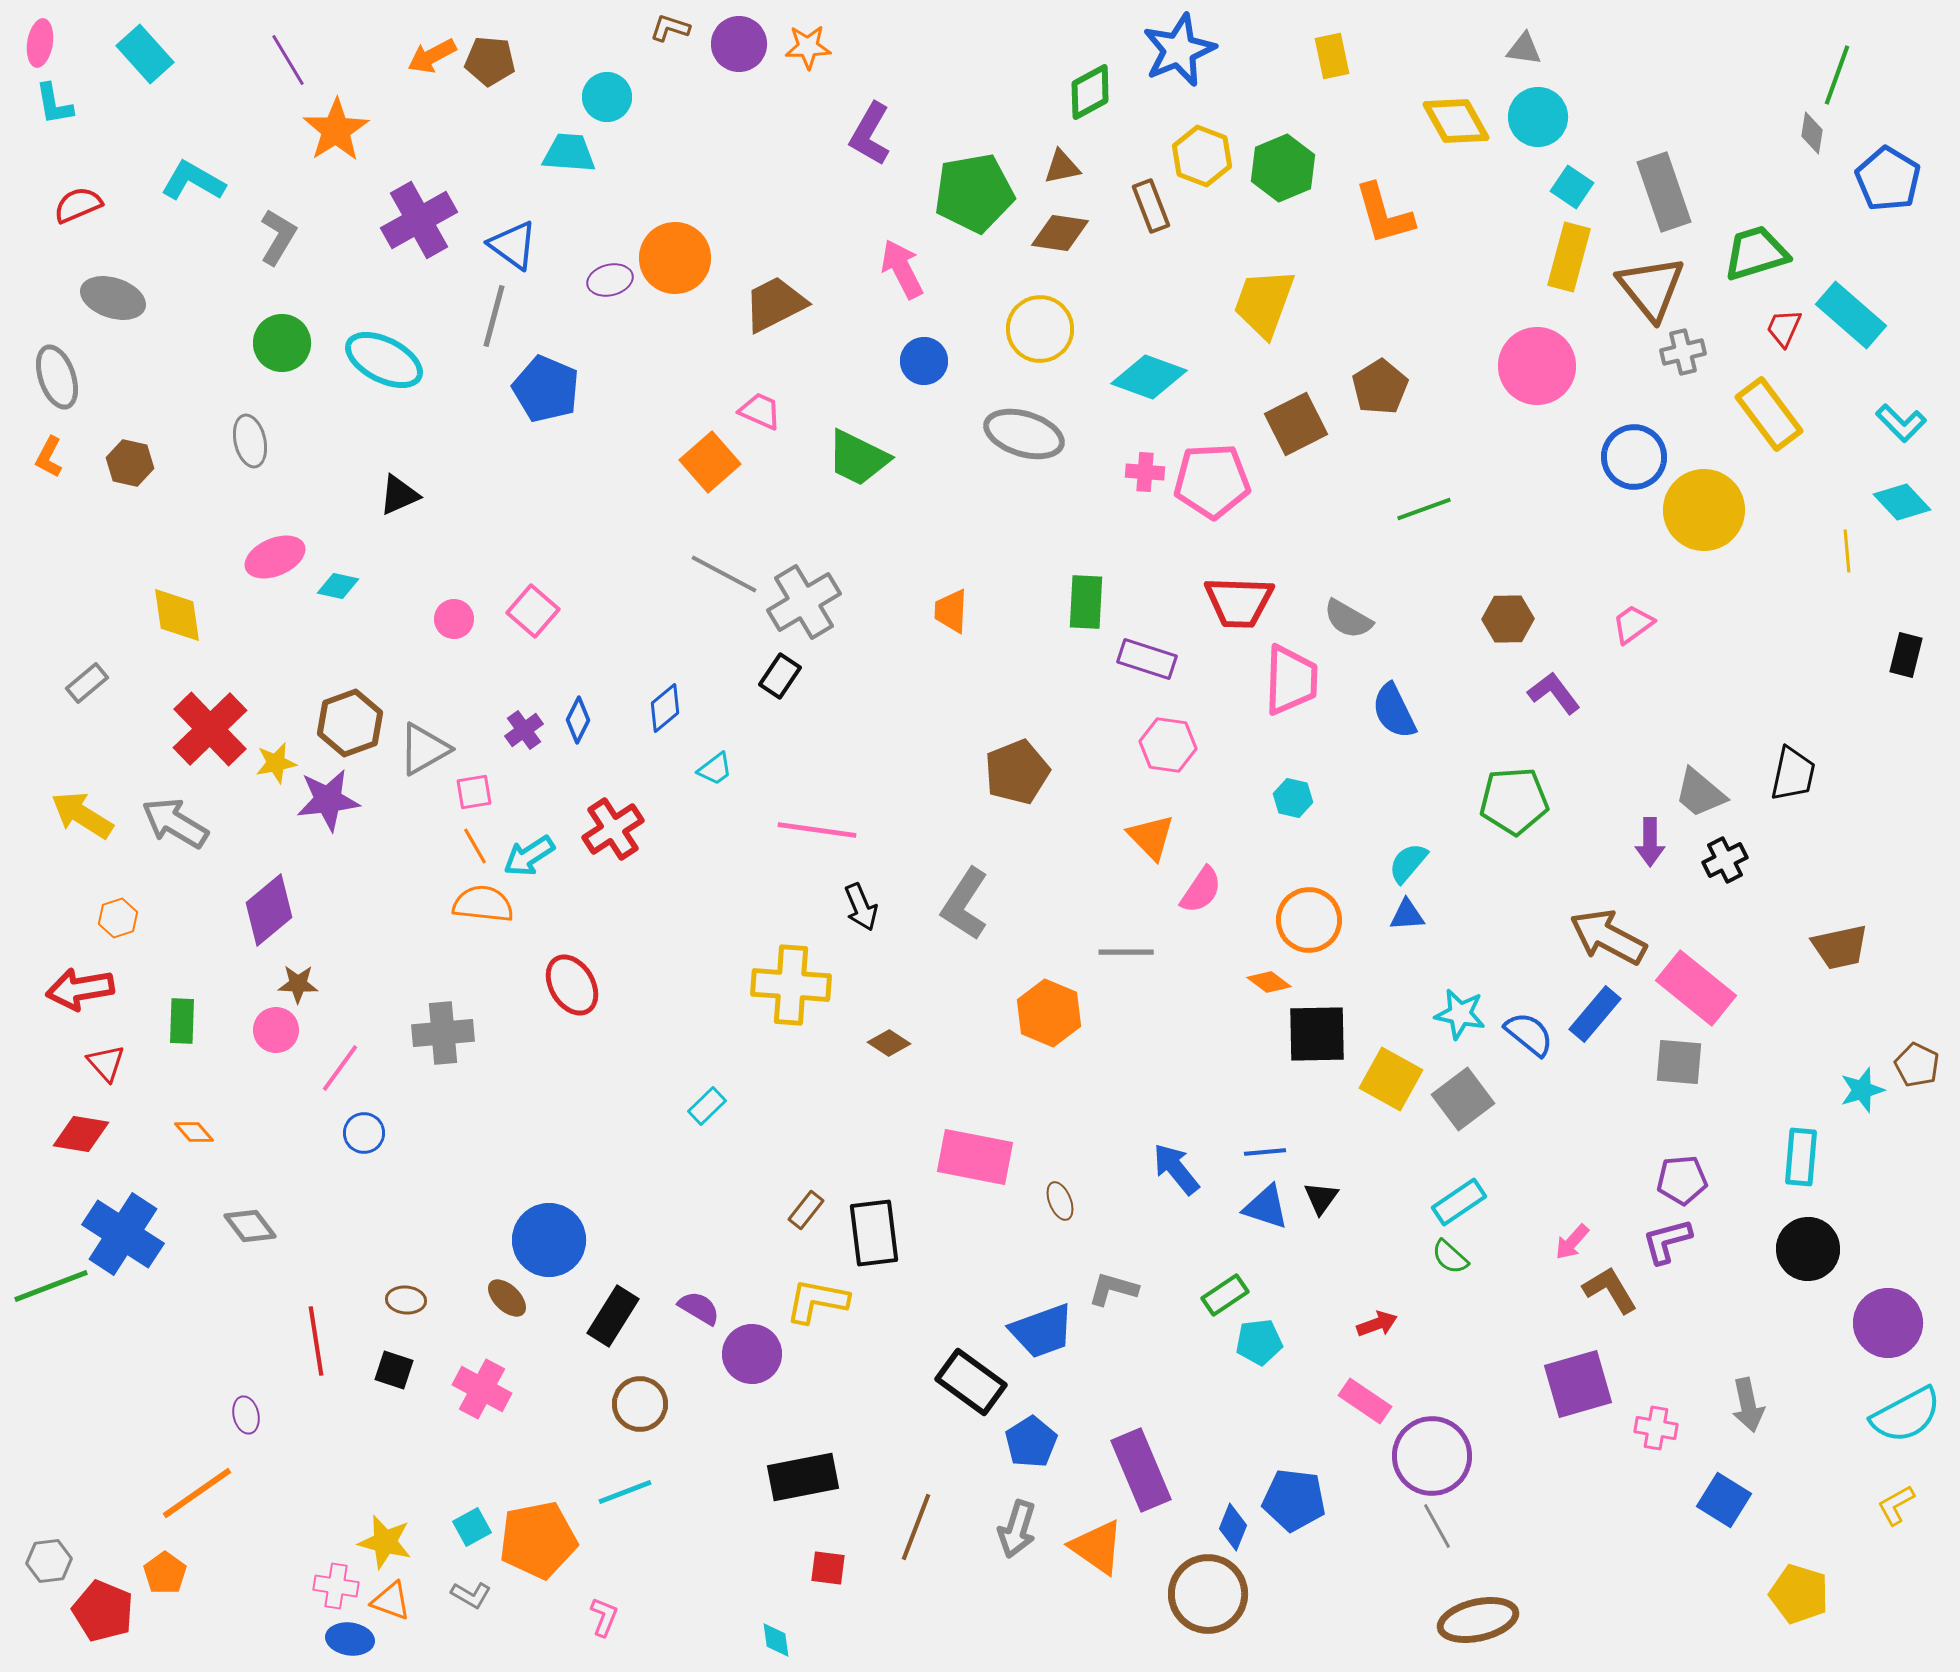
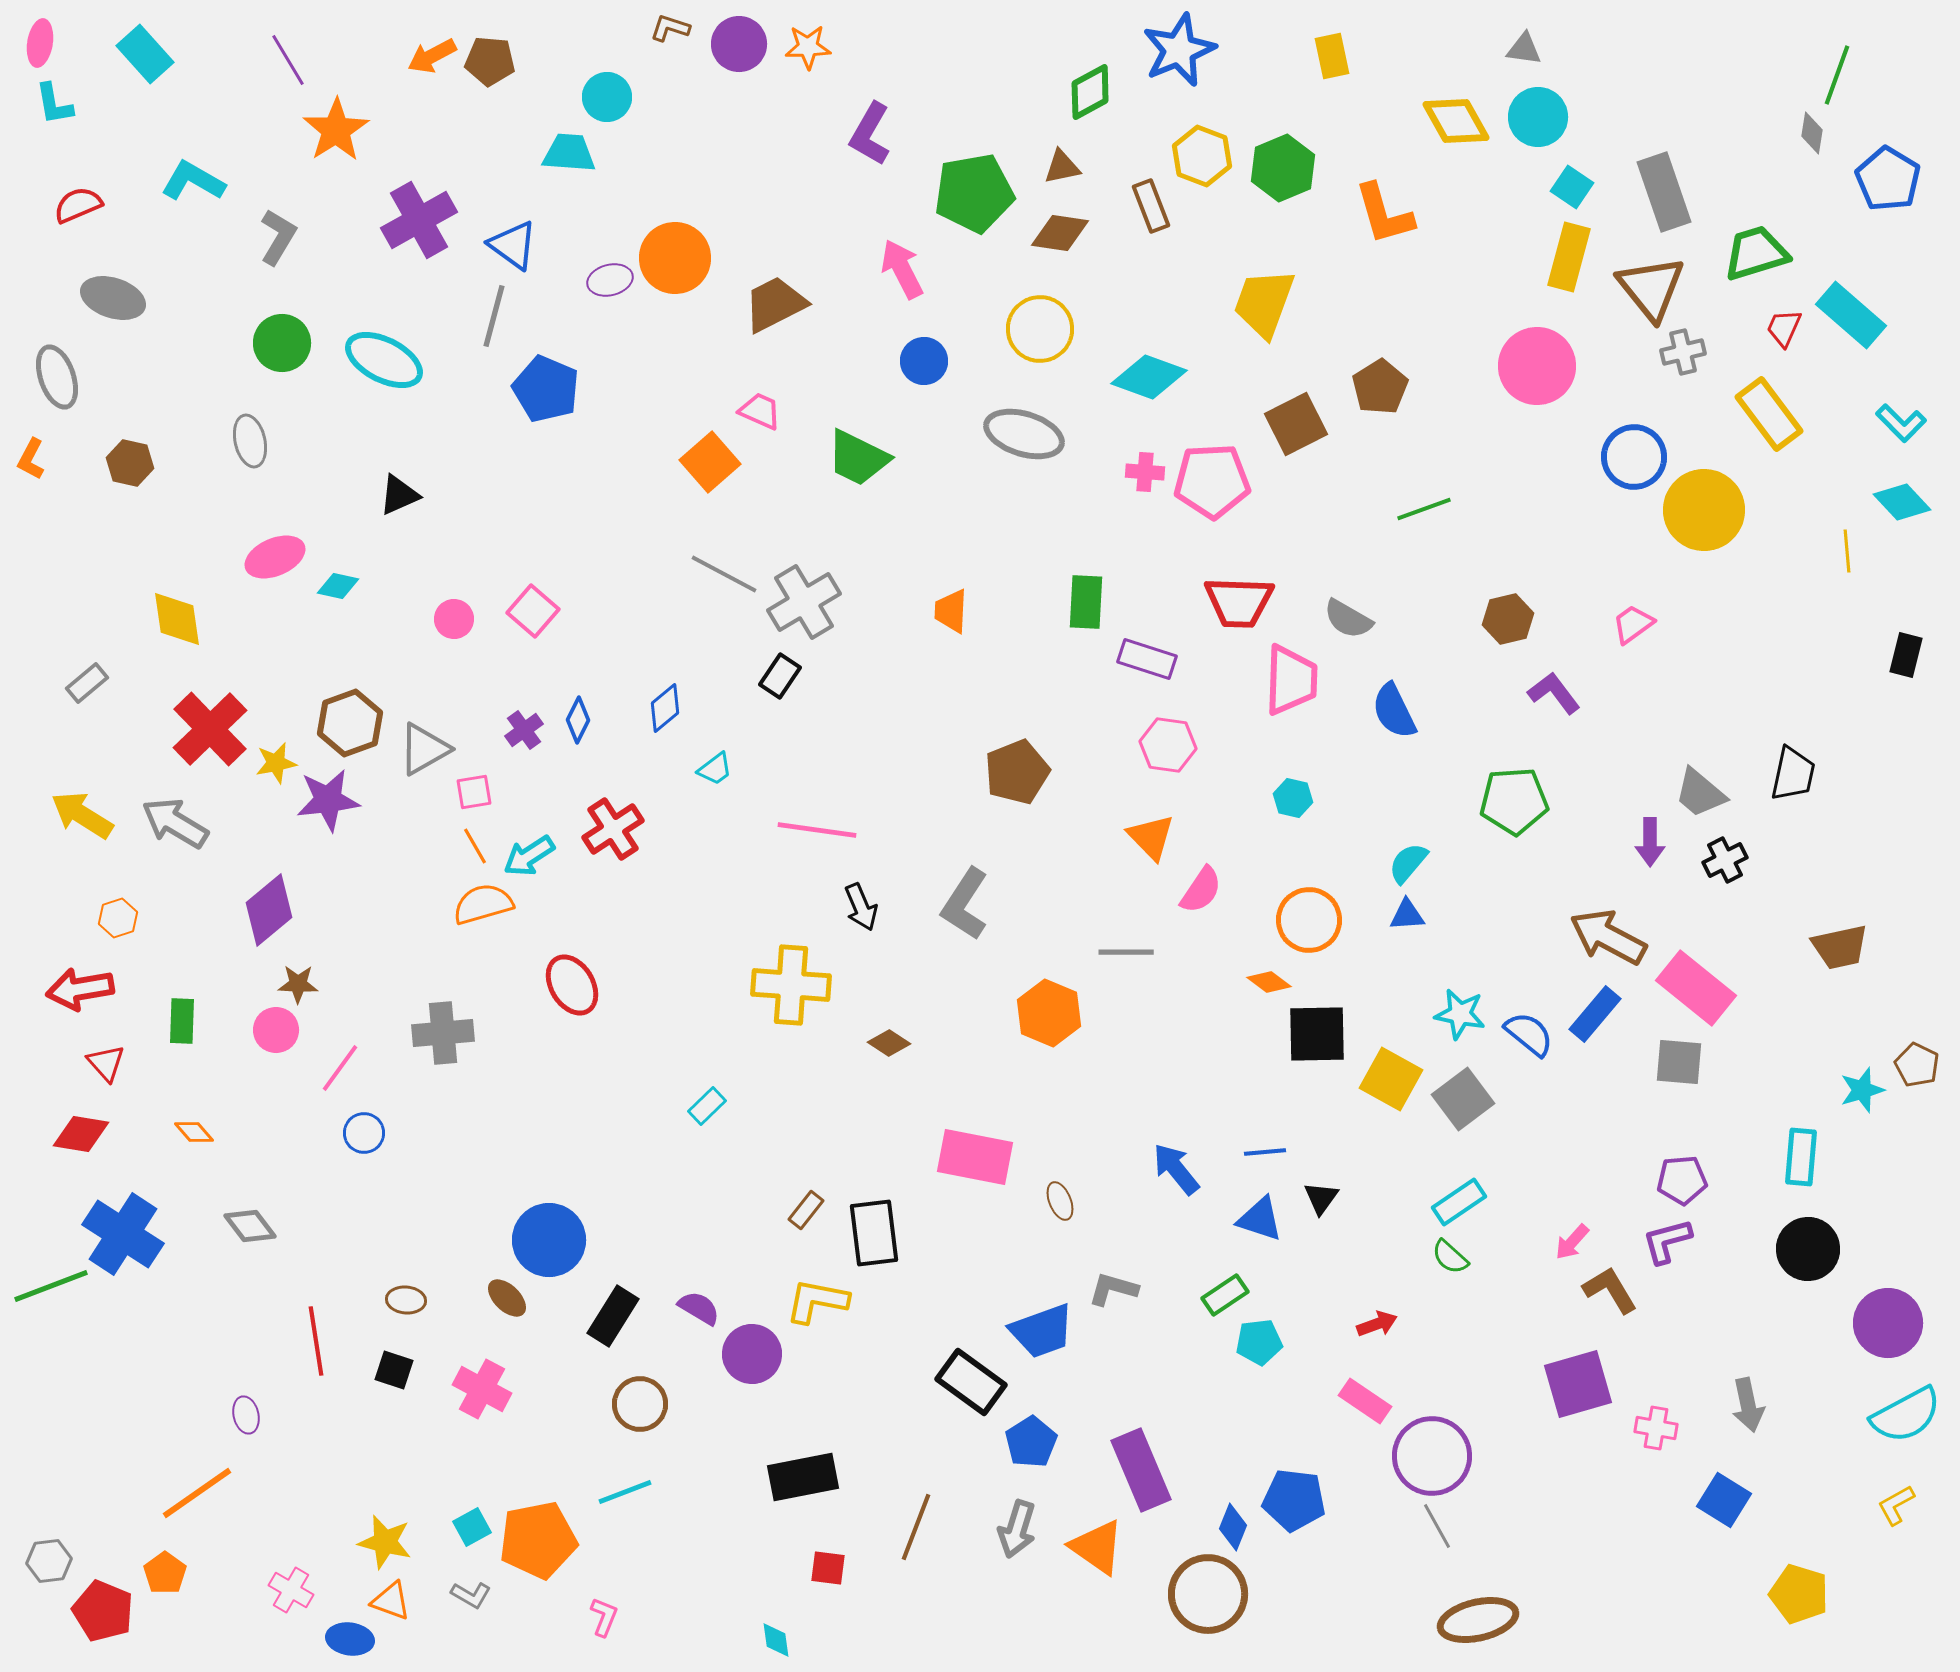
orange L-shape at (49, 457): moved 18 px left, 2 px down
yellow diamond at (177, 615): moved 4 px down
brown hexagon at (1508, 619): rotated 12 degrees counterclockwise
orange semicircle at (483, 904): rotated 22 degrees counterclockwise
blue triangle at (1266, 1207): moved 6 px left, 12 px down
pink cross at (336, 1586): moved 45 px left, 4 px down; rotated 21 degrees clockwise
